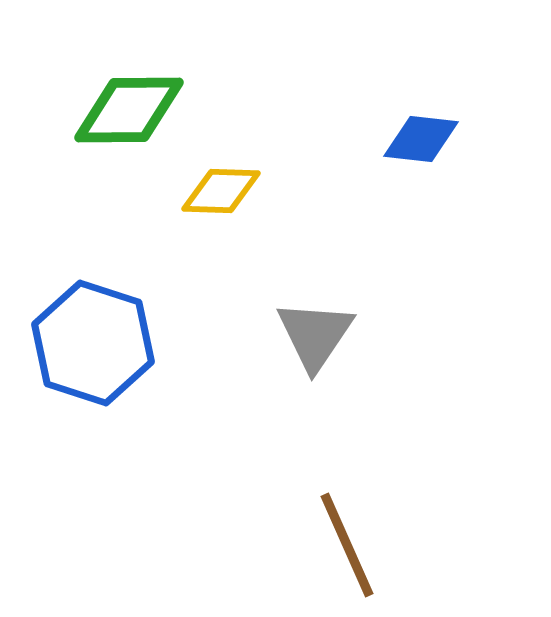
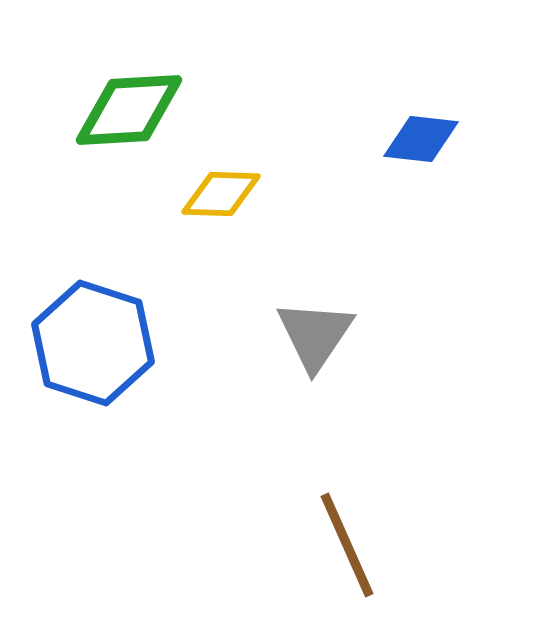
green diamond: rotated 3 degrees counterclockwise
yellow diamond: moved 3 px down
